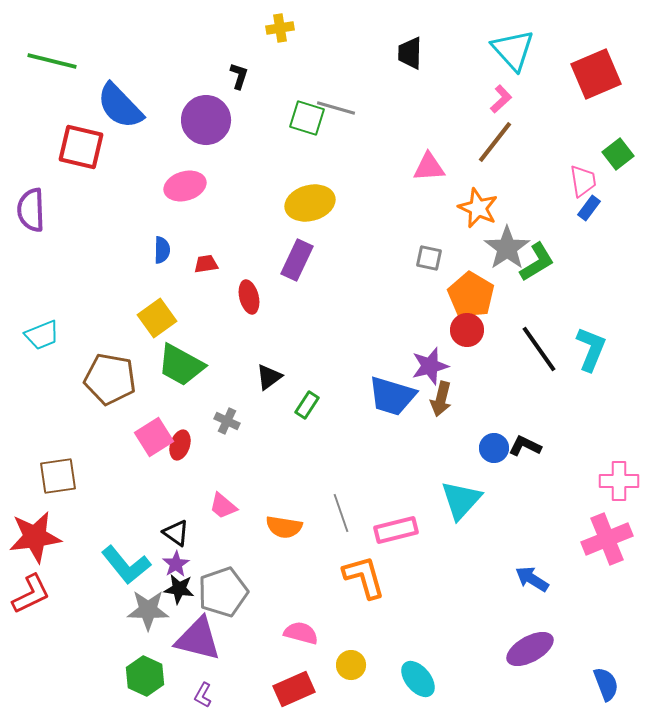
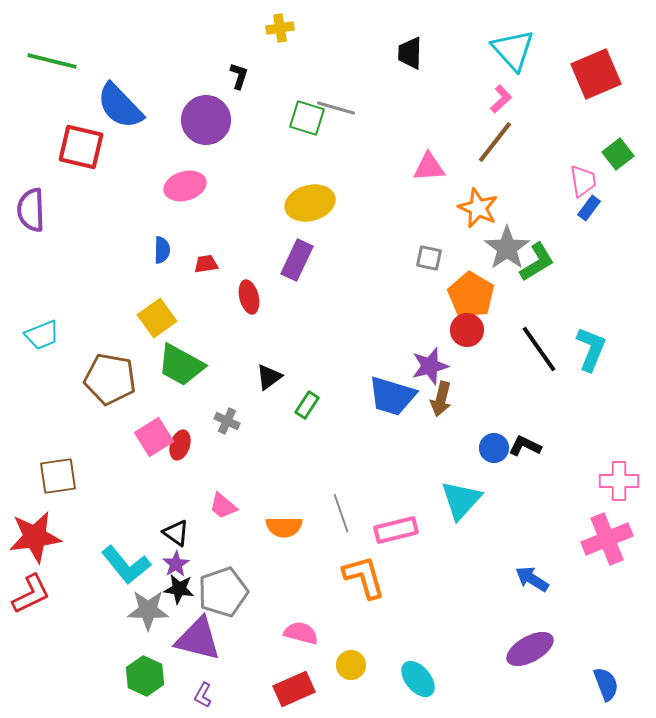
orange semicircle at (284, 527): rotated 9 degrees counterclockwise
